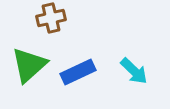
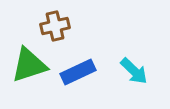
brown cross: moved 4 px right, 8 px down
green triangle: rotated 24 degrees clockwise
